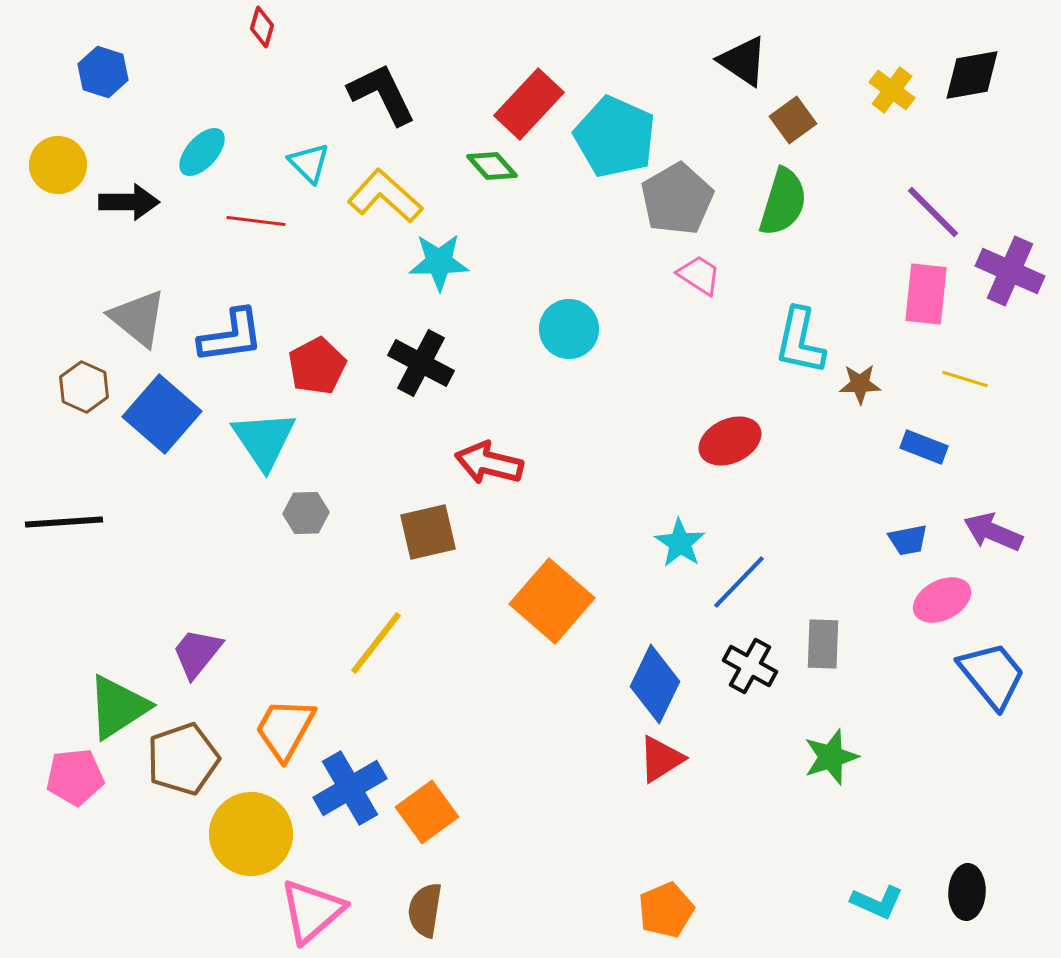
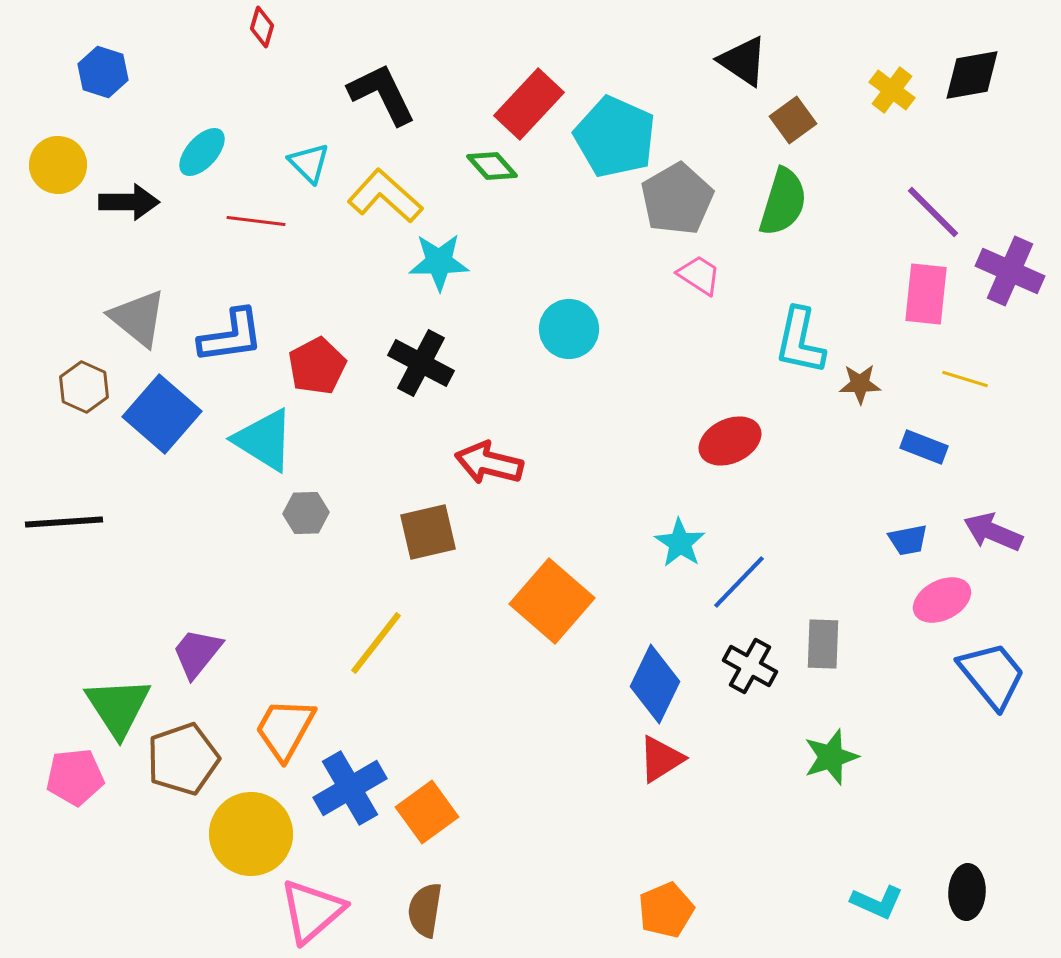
cyan triangle at (264, 440): rotated 24 degrees counterclockwise
green triangle at (118, 707): rotated 30 degrees counterclockwise
